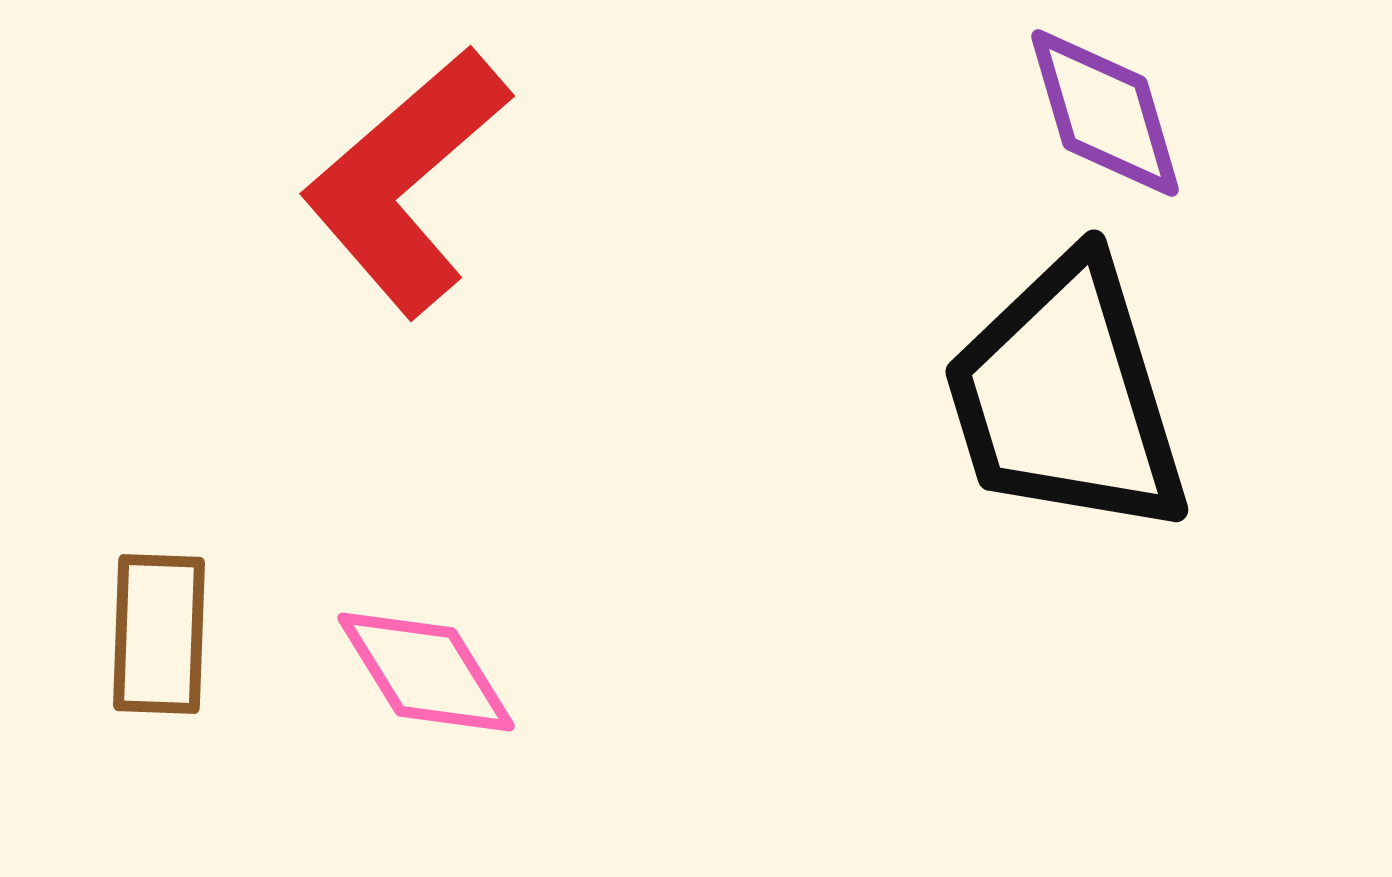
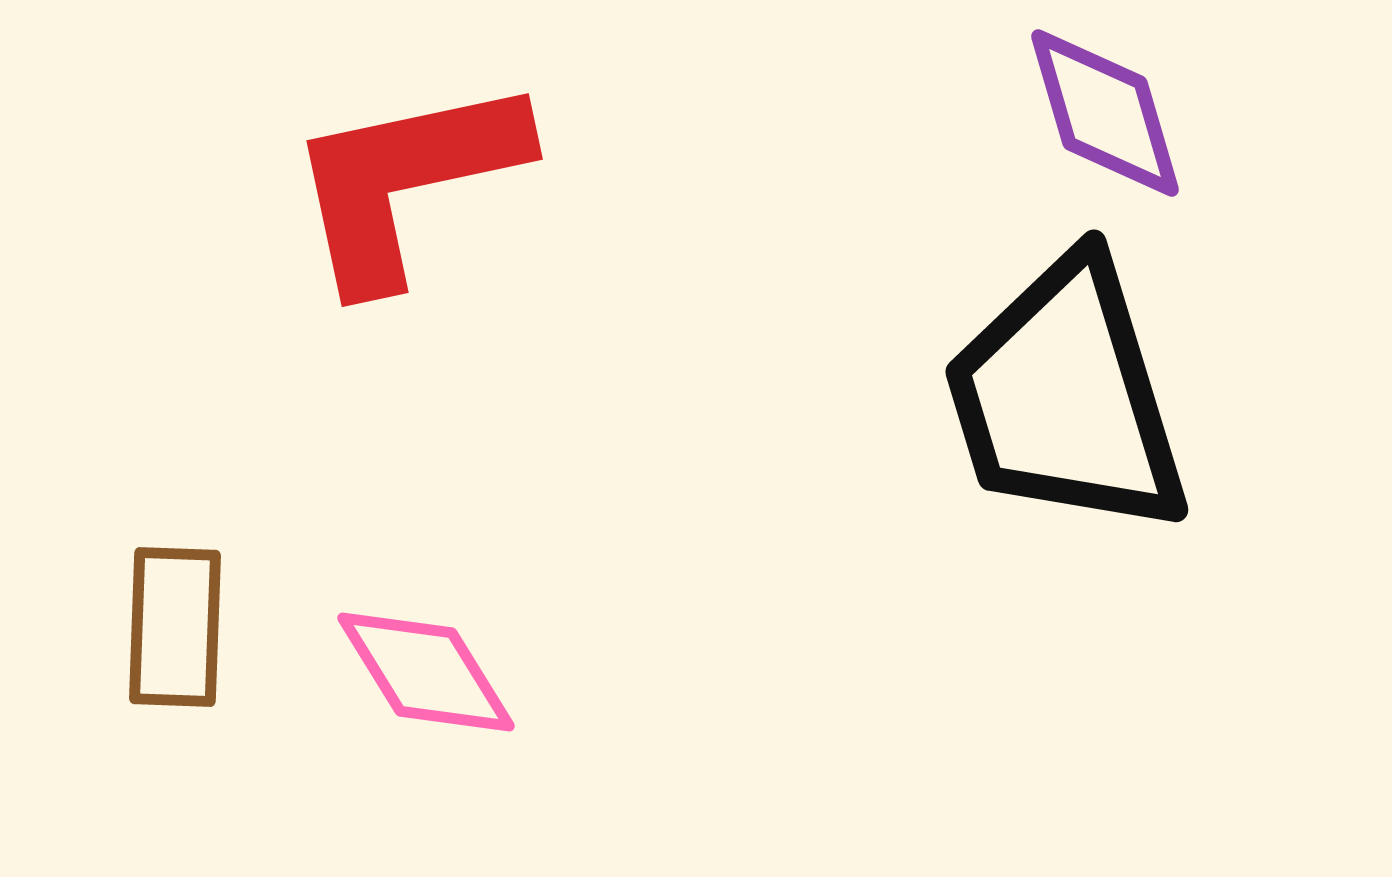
red L-shape: rotated 29 degrees clockwise
brown rectangle: moved 16 px right, 7 px up
